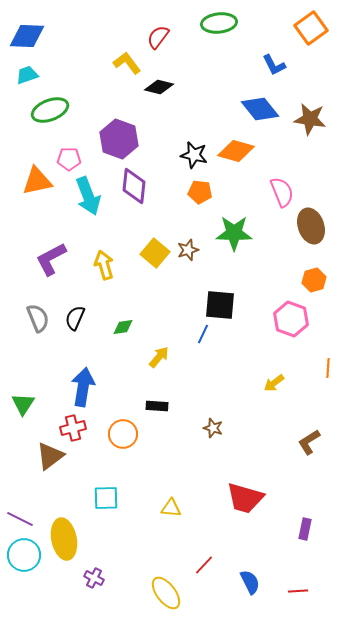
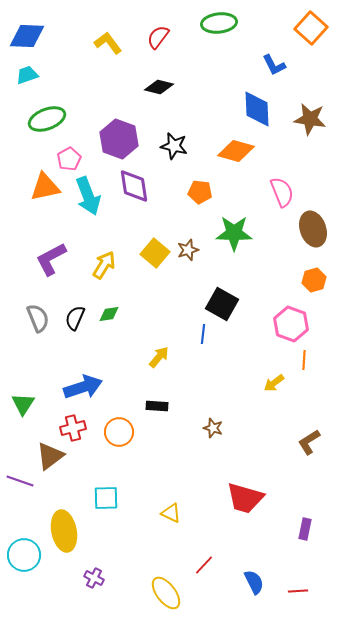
orange square at (311, 28): rotated 12 degrees counterclockwise
yellow L-shape at (127, 63): moved 19 px left, 20 px up
blue diamond at (260, 109): moved 3 px left; rotated 36 degrees clockwise
green ellipse at (50, 110): moved 3 px left, 9 px down
black star at (194, 155): moved 20 px left, 9 px up
pink pentagon at (69, 159): rotated 30 degrees counterclockwise
orange triangle at (37, 181): moved 8 px right, 6 px down
purple diamond at (134, 186): rotated 15 degrees counterclockwise
brown ellipse at (311, 226): moved 2 px right, 3 px down
yellow arrow at (104, 265): rotated 48 degrees clockwise
black square at (220, 305): moved 2 px right, 1 px up; rotated 24 degrees clockwise
pink hexagon at (291, 319): moved 5 px down
green diamond at (123, 327): moved 14 px left, 13 px up
blue line at (203, 334): rotated 18 degrees counterclockwise
orange line at (328, 368): moved 24 px left, 8 px up
blue arrow at (83, 387): rotated 63 degrees clockwise
orange circle at (123, 434): moved 4 px left, 2 px up
yellow triangle at (171, 508): moved 5 px down; rotated 20 degrees clockwise
purple line at (20, 519): moved 38 px up; rotated 8 degrees counterclockwise
yellow ellipse at (64, 539): moved 8 px up
blue semicircle at (250, 582): moved 4 px right
